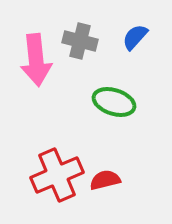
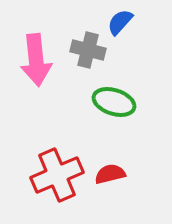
blue semicircle: moved 15 px left, 15 px up
gray cross: moved 8 px right, 9 px down
red semicircle: moved 5 px right, 6 px up
